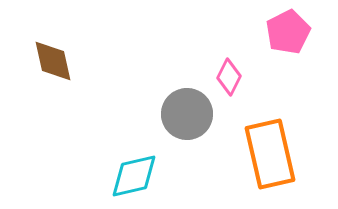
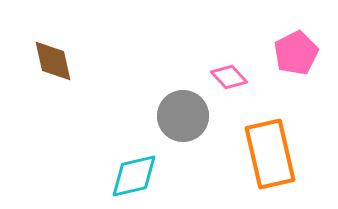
pink pentagon: moved 8 px right, 21 px down
pink diamond: rotated 69 degrees counterclockwise
gray circle: moved 4 px left, 2 px down
